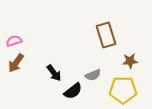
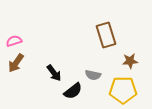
gray semicircle: rotated 35 degrees clockwise
